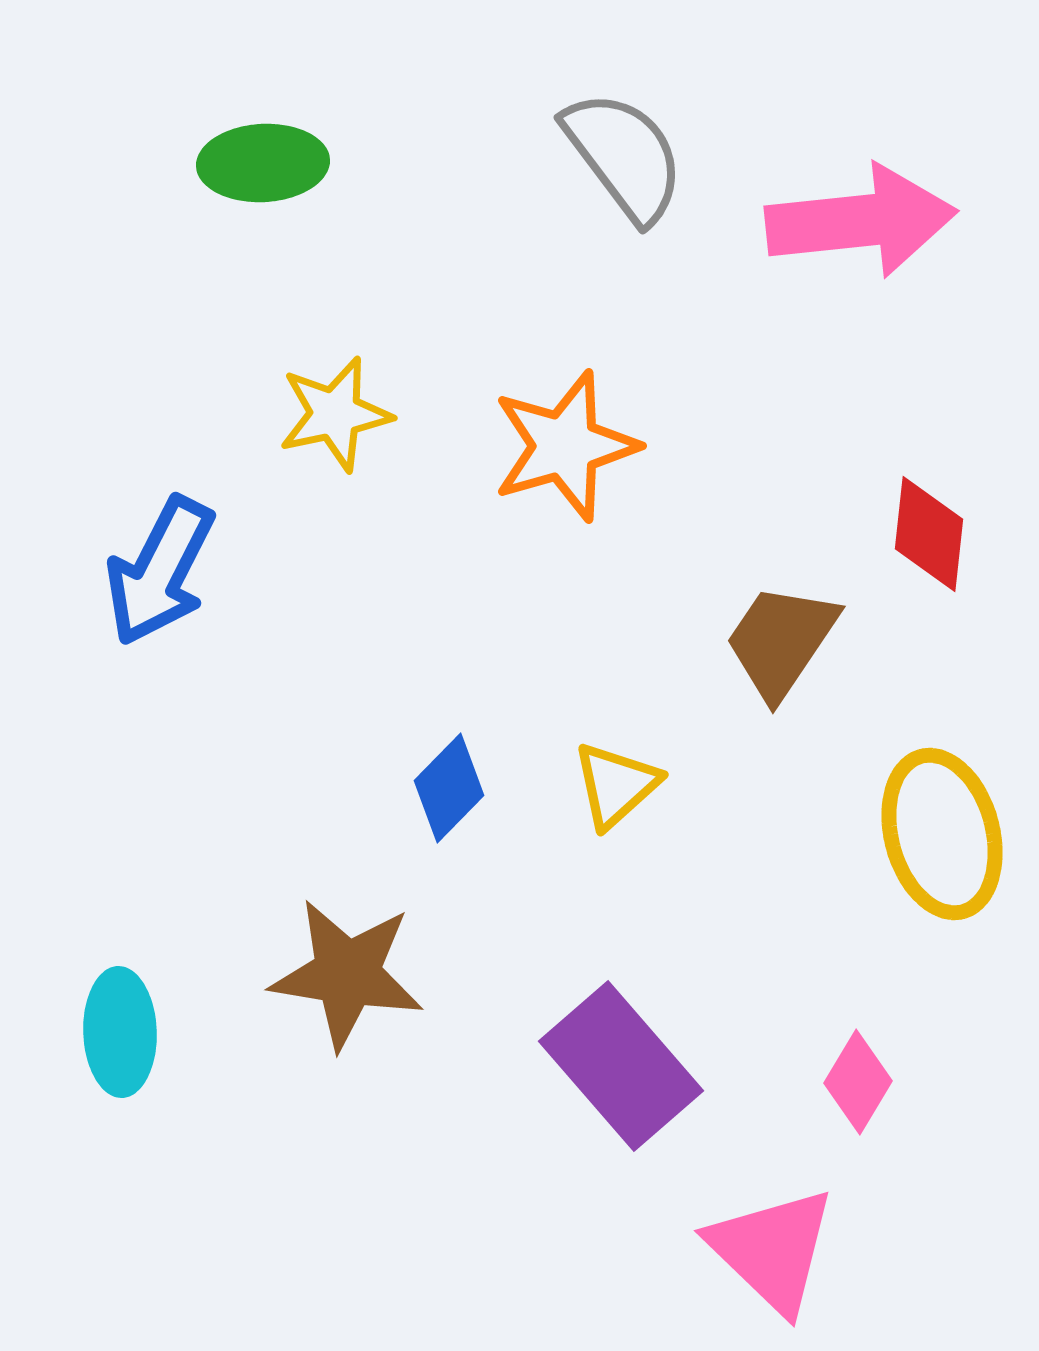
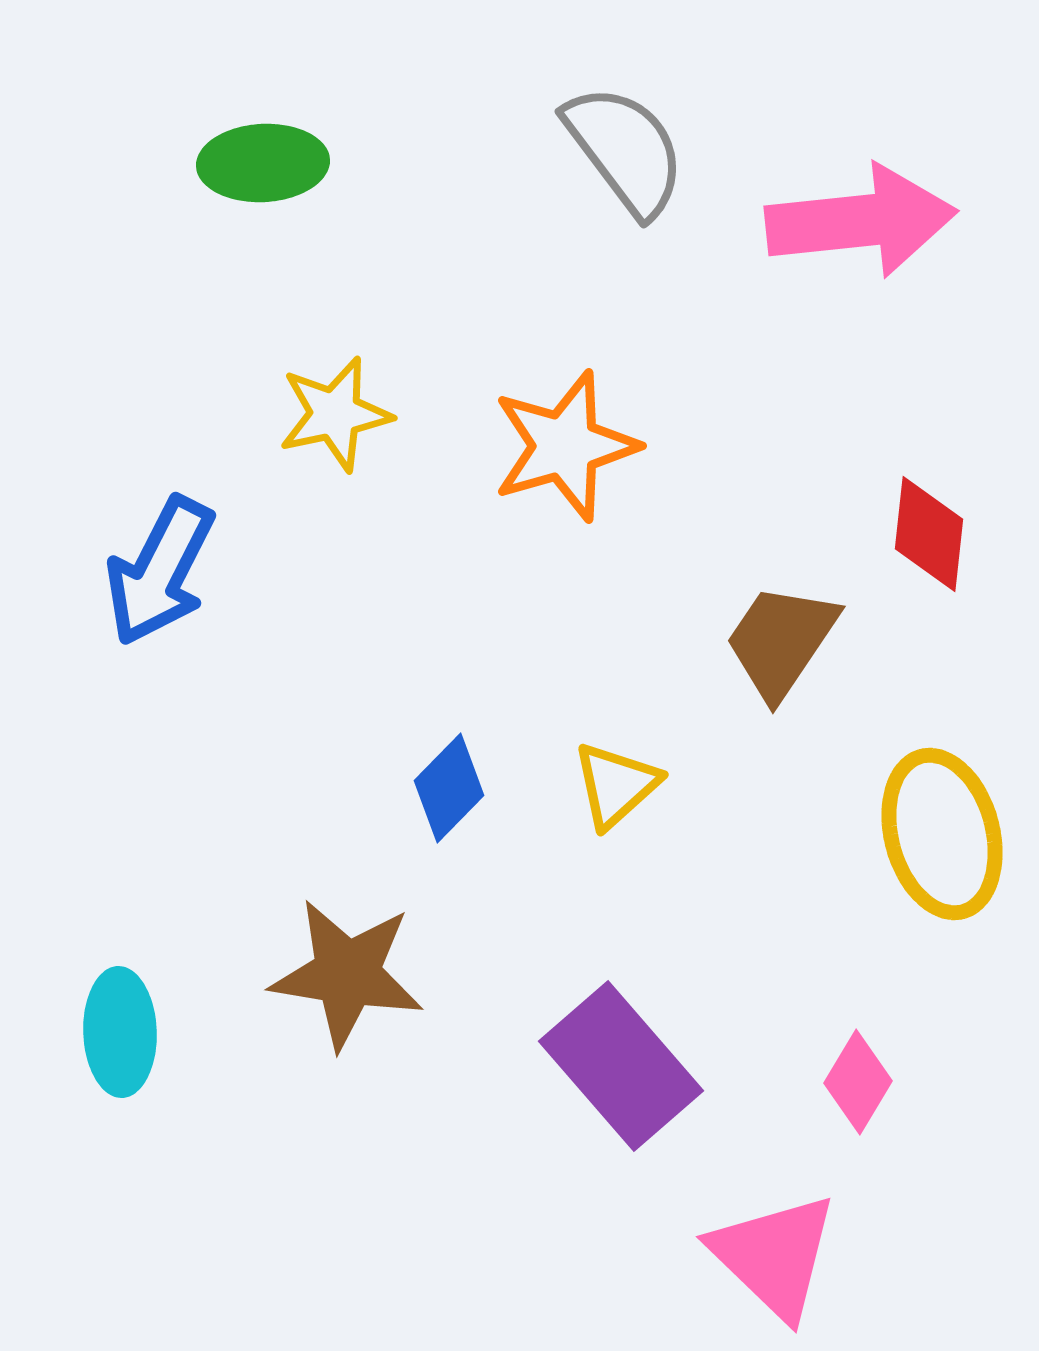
gray semicircle: moved 1 px right, 6 px up
pink triangle: moved 2 px right, 6 px down
